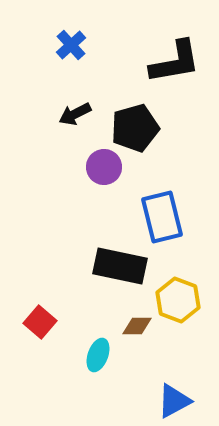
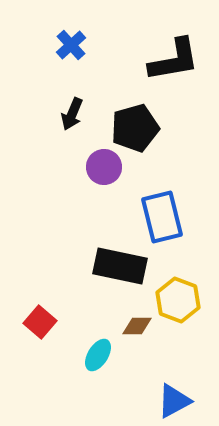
black L-shape: moved 1 px left, 2 px up
black arrow: moved 3 px left; rotated 40 degrees counterclockwise
cyan ellipse: rotated 12 degrees clockwise
